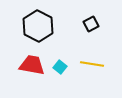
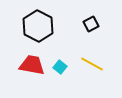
yellow line: rotated 20 degrees clockwise
